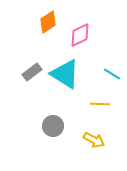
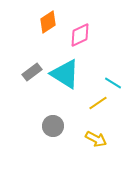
cyan line: moved 1 px right, 9 px down
yellow line: moved 2 px left, 1 px up; rotated 36 degrees counterclockwise
yellow arrow: moved 2 px right, 1 px up
